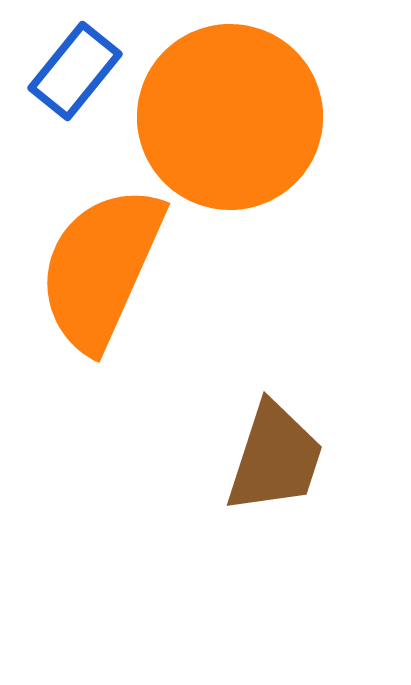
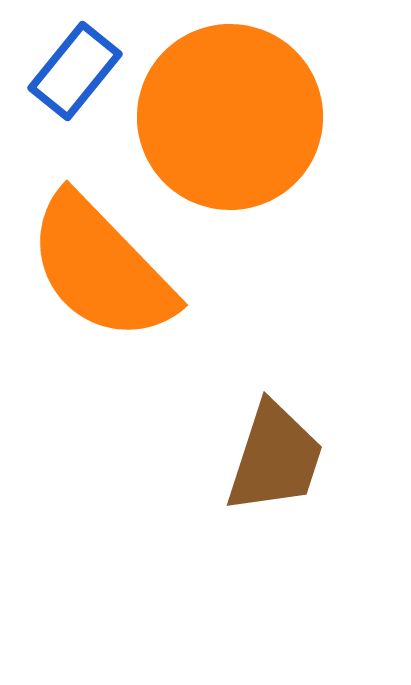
orange semicircle: rotated 68 degrees counterclockwise
